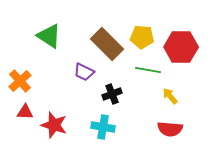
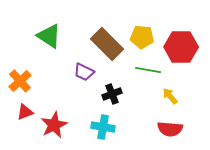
red triangle: rotated 24 degrees counterclockwise
red star: rotated 28 degrees clockwise
